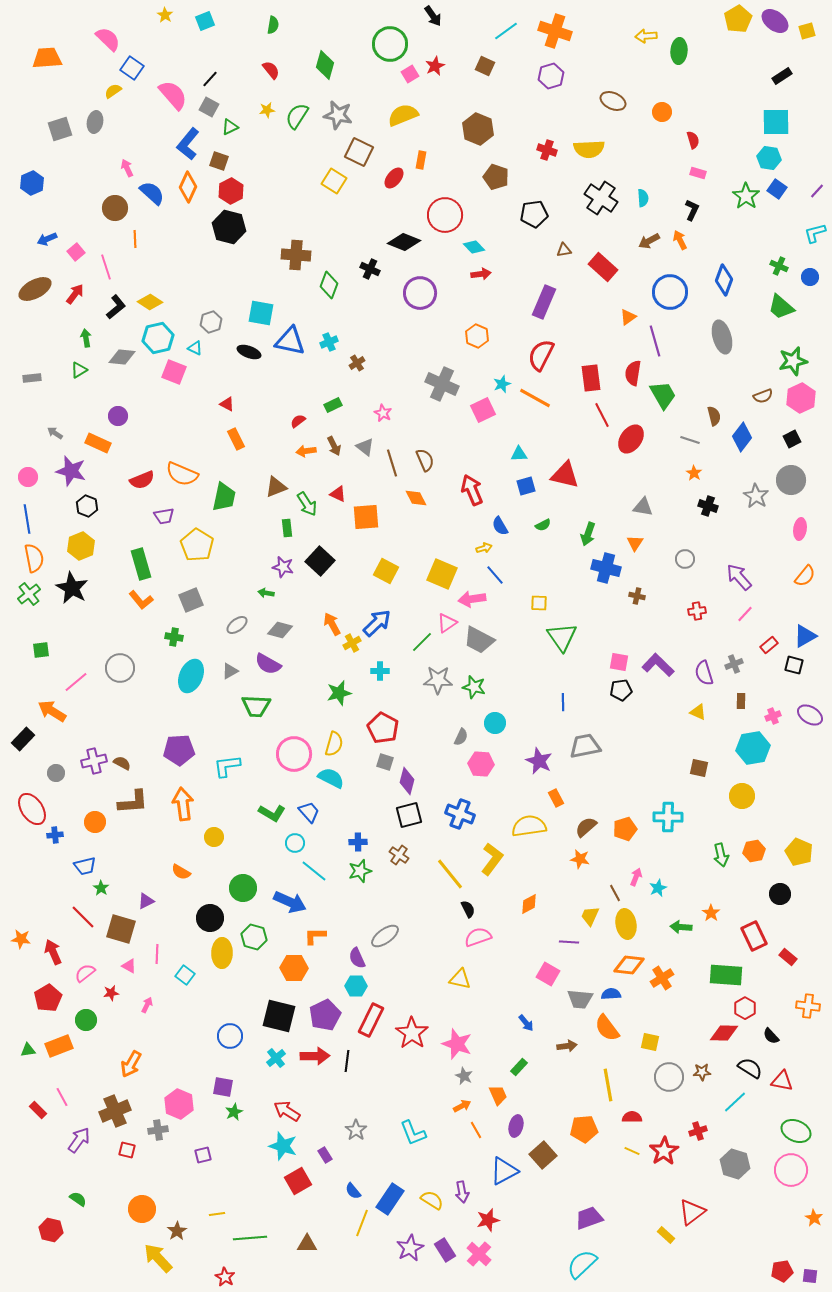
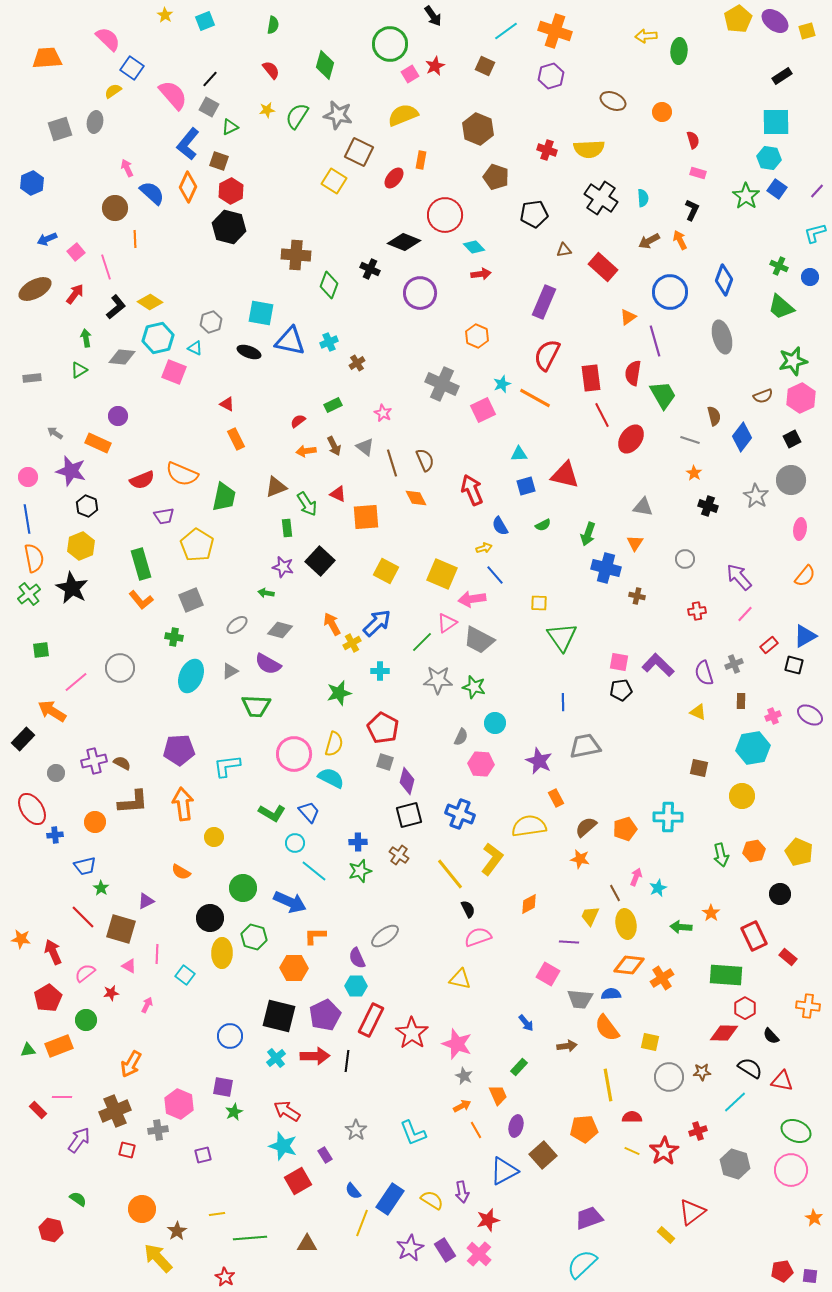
red semicircle at (541, 355): moved 6 px right
pink line at (62, 1097): rotated 60 degrees counterclockwise
